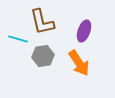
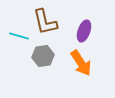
brown L-shape: moved 3 px right
cyan line: moved 1 px right, 3 px up
orange arrow: moved 2 px right
